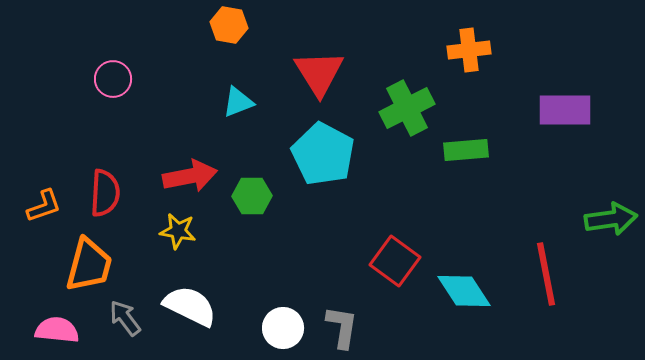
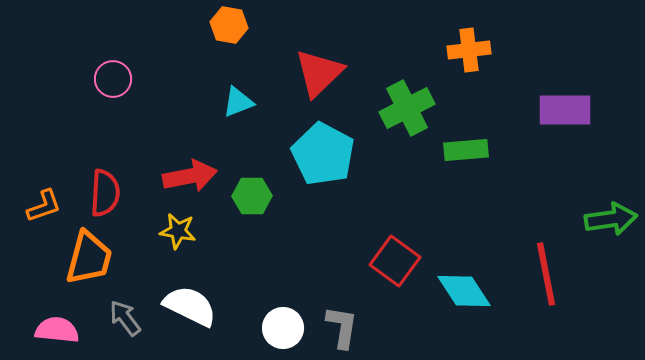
red triangle: rotated 18 degrees clockwise
orange trapezoid: moved 7 px up
